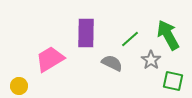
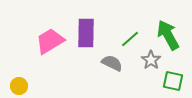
pink trapezoid: moved 18 px up
